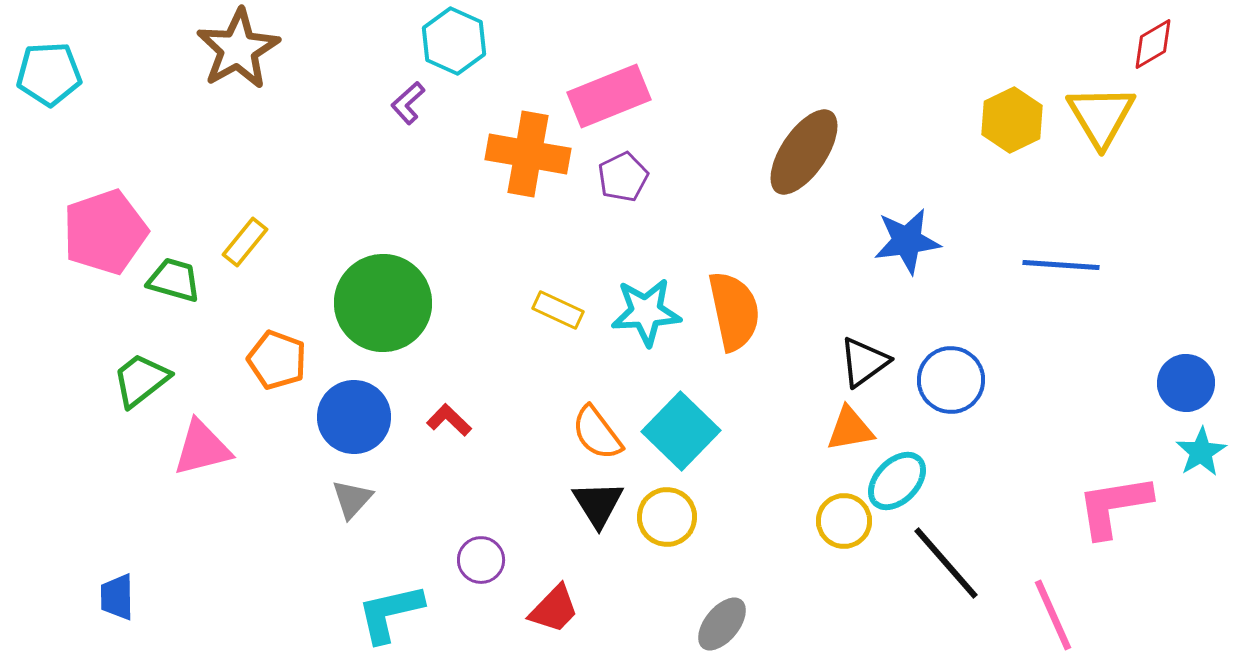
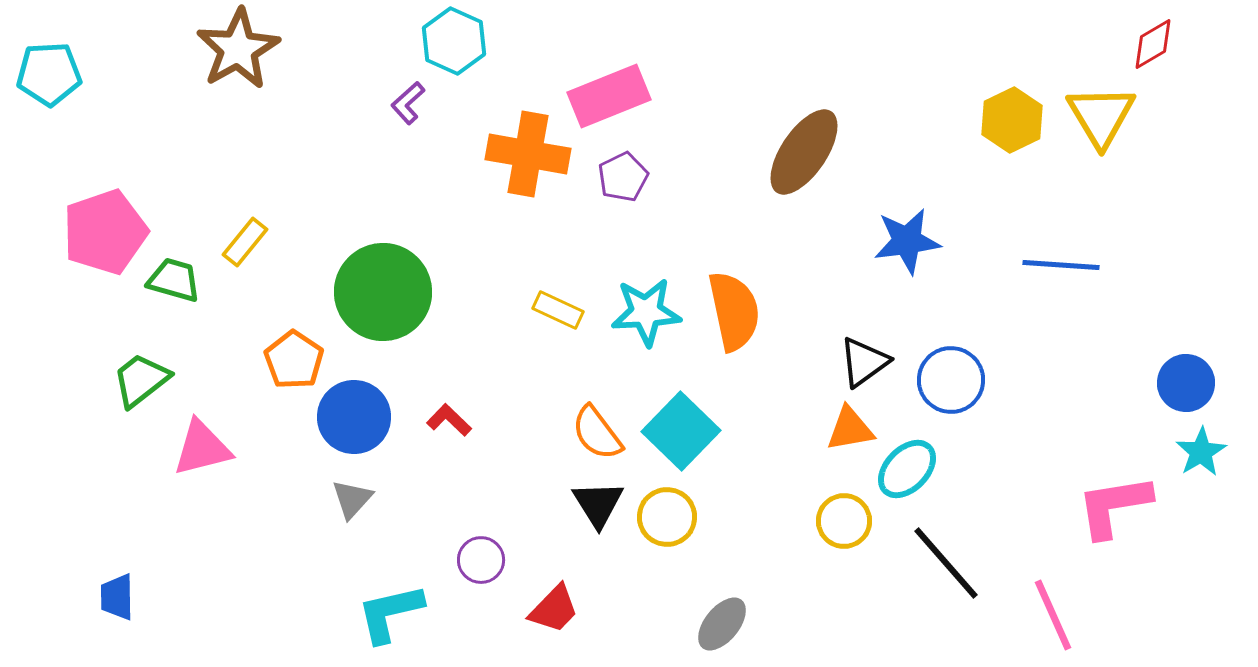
green circle at (383, 303): moved 11 px up
orange pentagon at (277, 360): moved 17 px right; rotated 14 degrees clockwise
cyan ellipse at (897, 481): moved 10 px right, 12 px up
